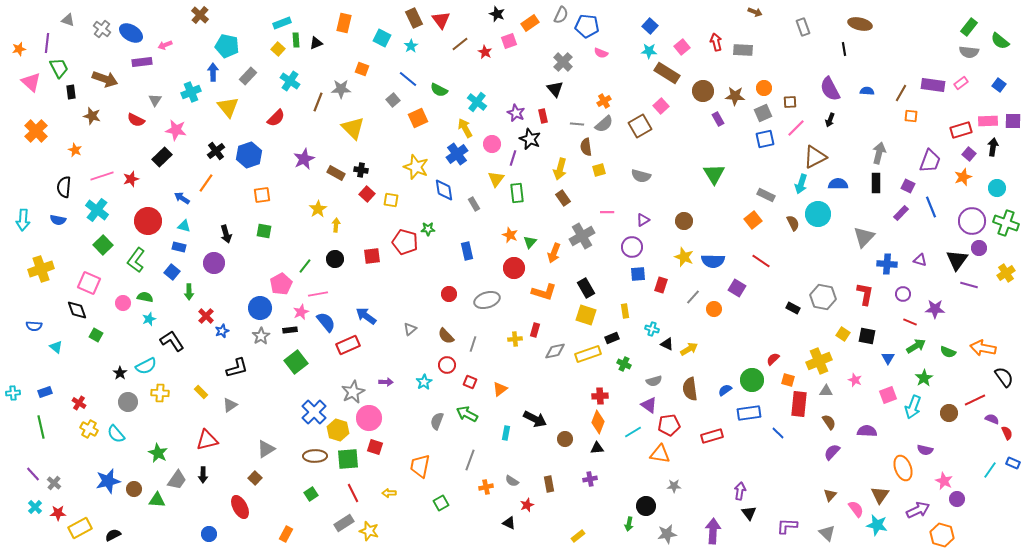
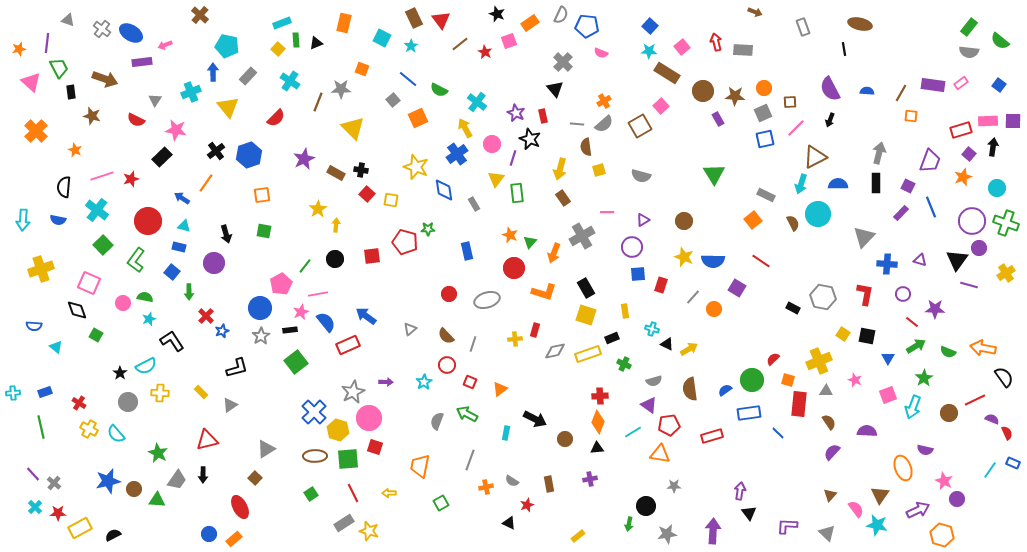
red line at (910, 322): moved 2 px right; rotated 16 degrees clockwise
orange rectangle at (286, 534): moved 52 px left, 5 px down; rotated 21 degrees clockwise
